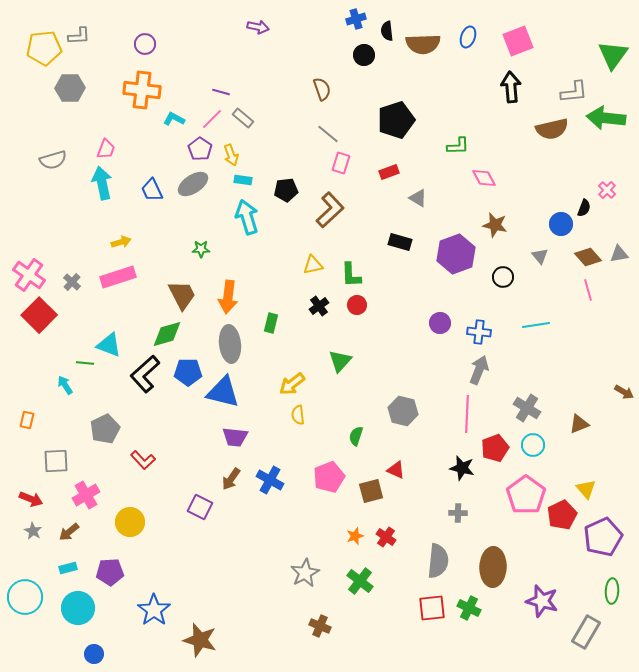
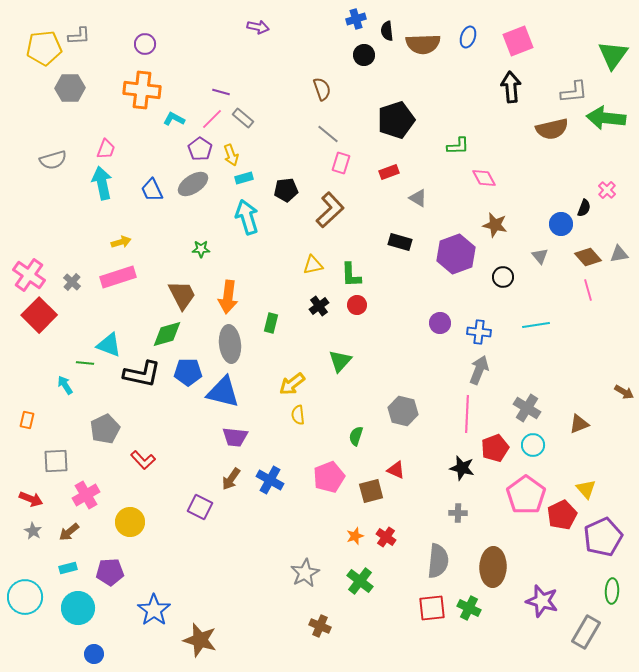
cyan rectangle at (243, 180): moved 1 px right, 2 px up; rotated 24 degrees counterclockwise
black L-shape at (145, 374): moved 3 px left; rotated 126 degrees counterclockwise
